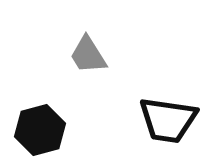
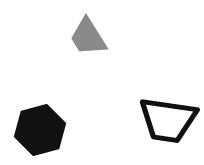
gray trapezoid: moved 18 px up
